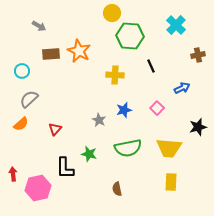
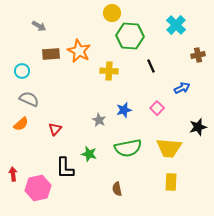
yellow cross: moved 6 px left, 4 px up
gray semicircle: rotated 66 degrees clockwise
